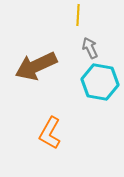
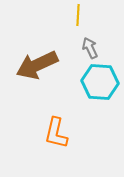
brown arrow: moved 1 px right, 1 px up
cyan hexagon: rotated 6 degrees counterclockwise
orange L-shape: moved 6 px right; rotated 16 degrees counterclockwise
